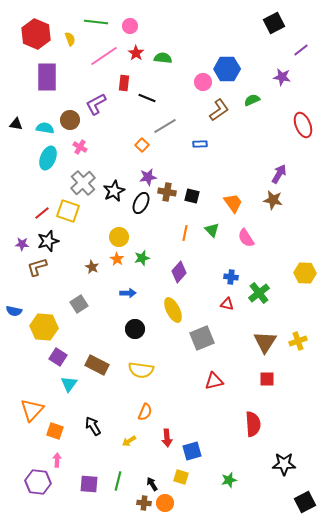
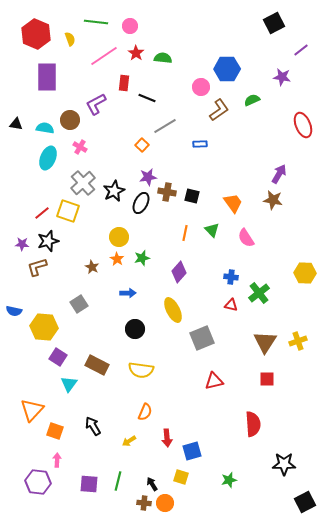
pink circle at (203, 82): moved 2 px left, 5 px down
red triangle at (227, 304): moved 4 px right, 1 px down
